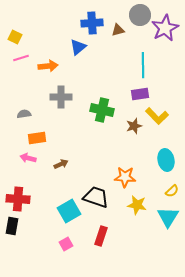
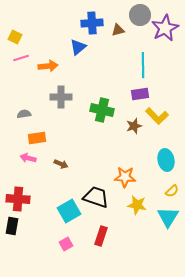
brown arrow: rotated 48 degrees clockwise
